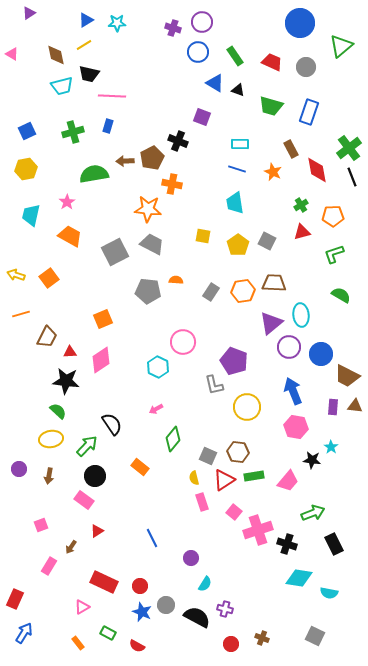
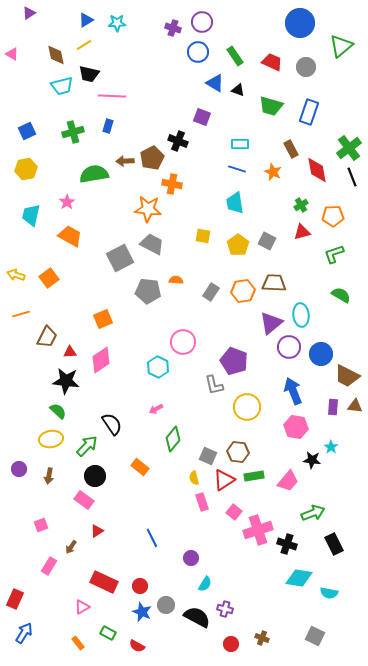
gray square at (115, 252): moved 5 px right, 6 px down
